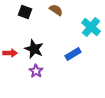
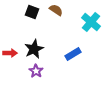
black square: moved 7 px right
cyan cross: moved 5 px up
black star: rotated 24 degrees clockwise
